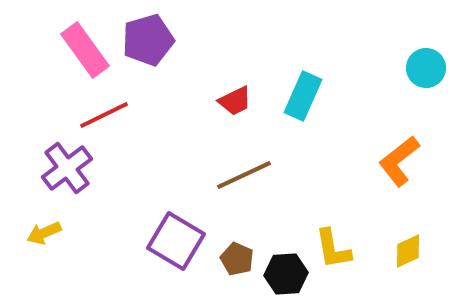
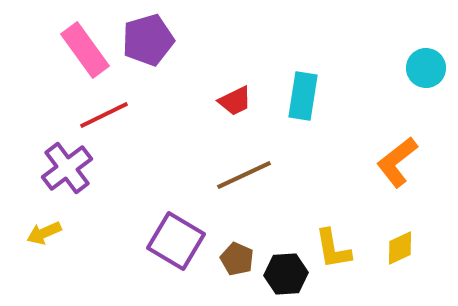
cyan rectangle: rotated 15 degrees counterclockwise
orange L-shape: moved 2 px left, 1 px down
yellow diamond: moved 8 px left, 3 px up
